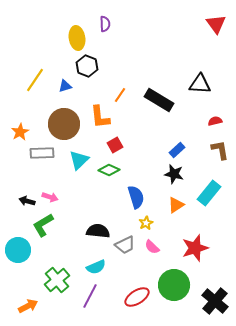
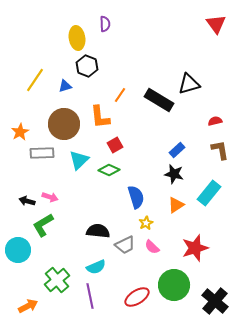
black triangle: moved 11 px left; rotated 20 degrees counterclockwise
purple line: rotated 40 degrees counterclockwise
